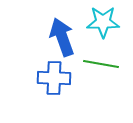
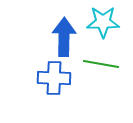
blue arrow: moved 2 px right; rotated 21 degrees clockwise
